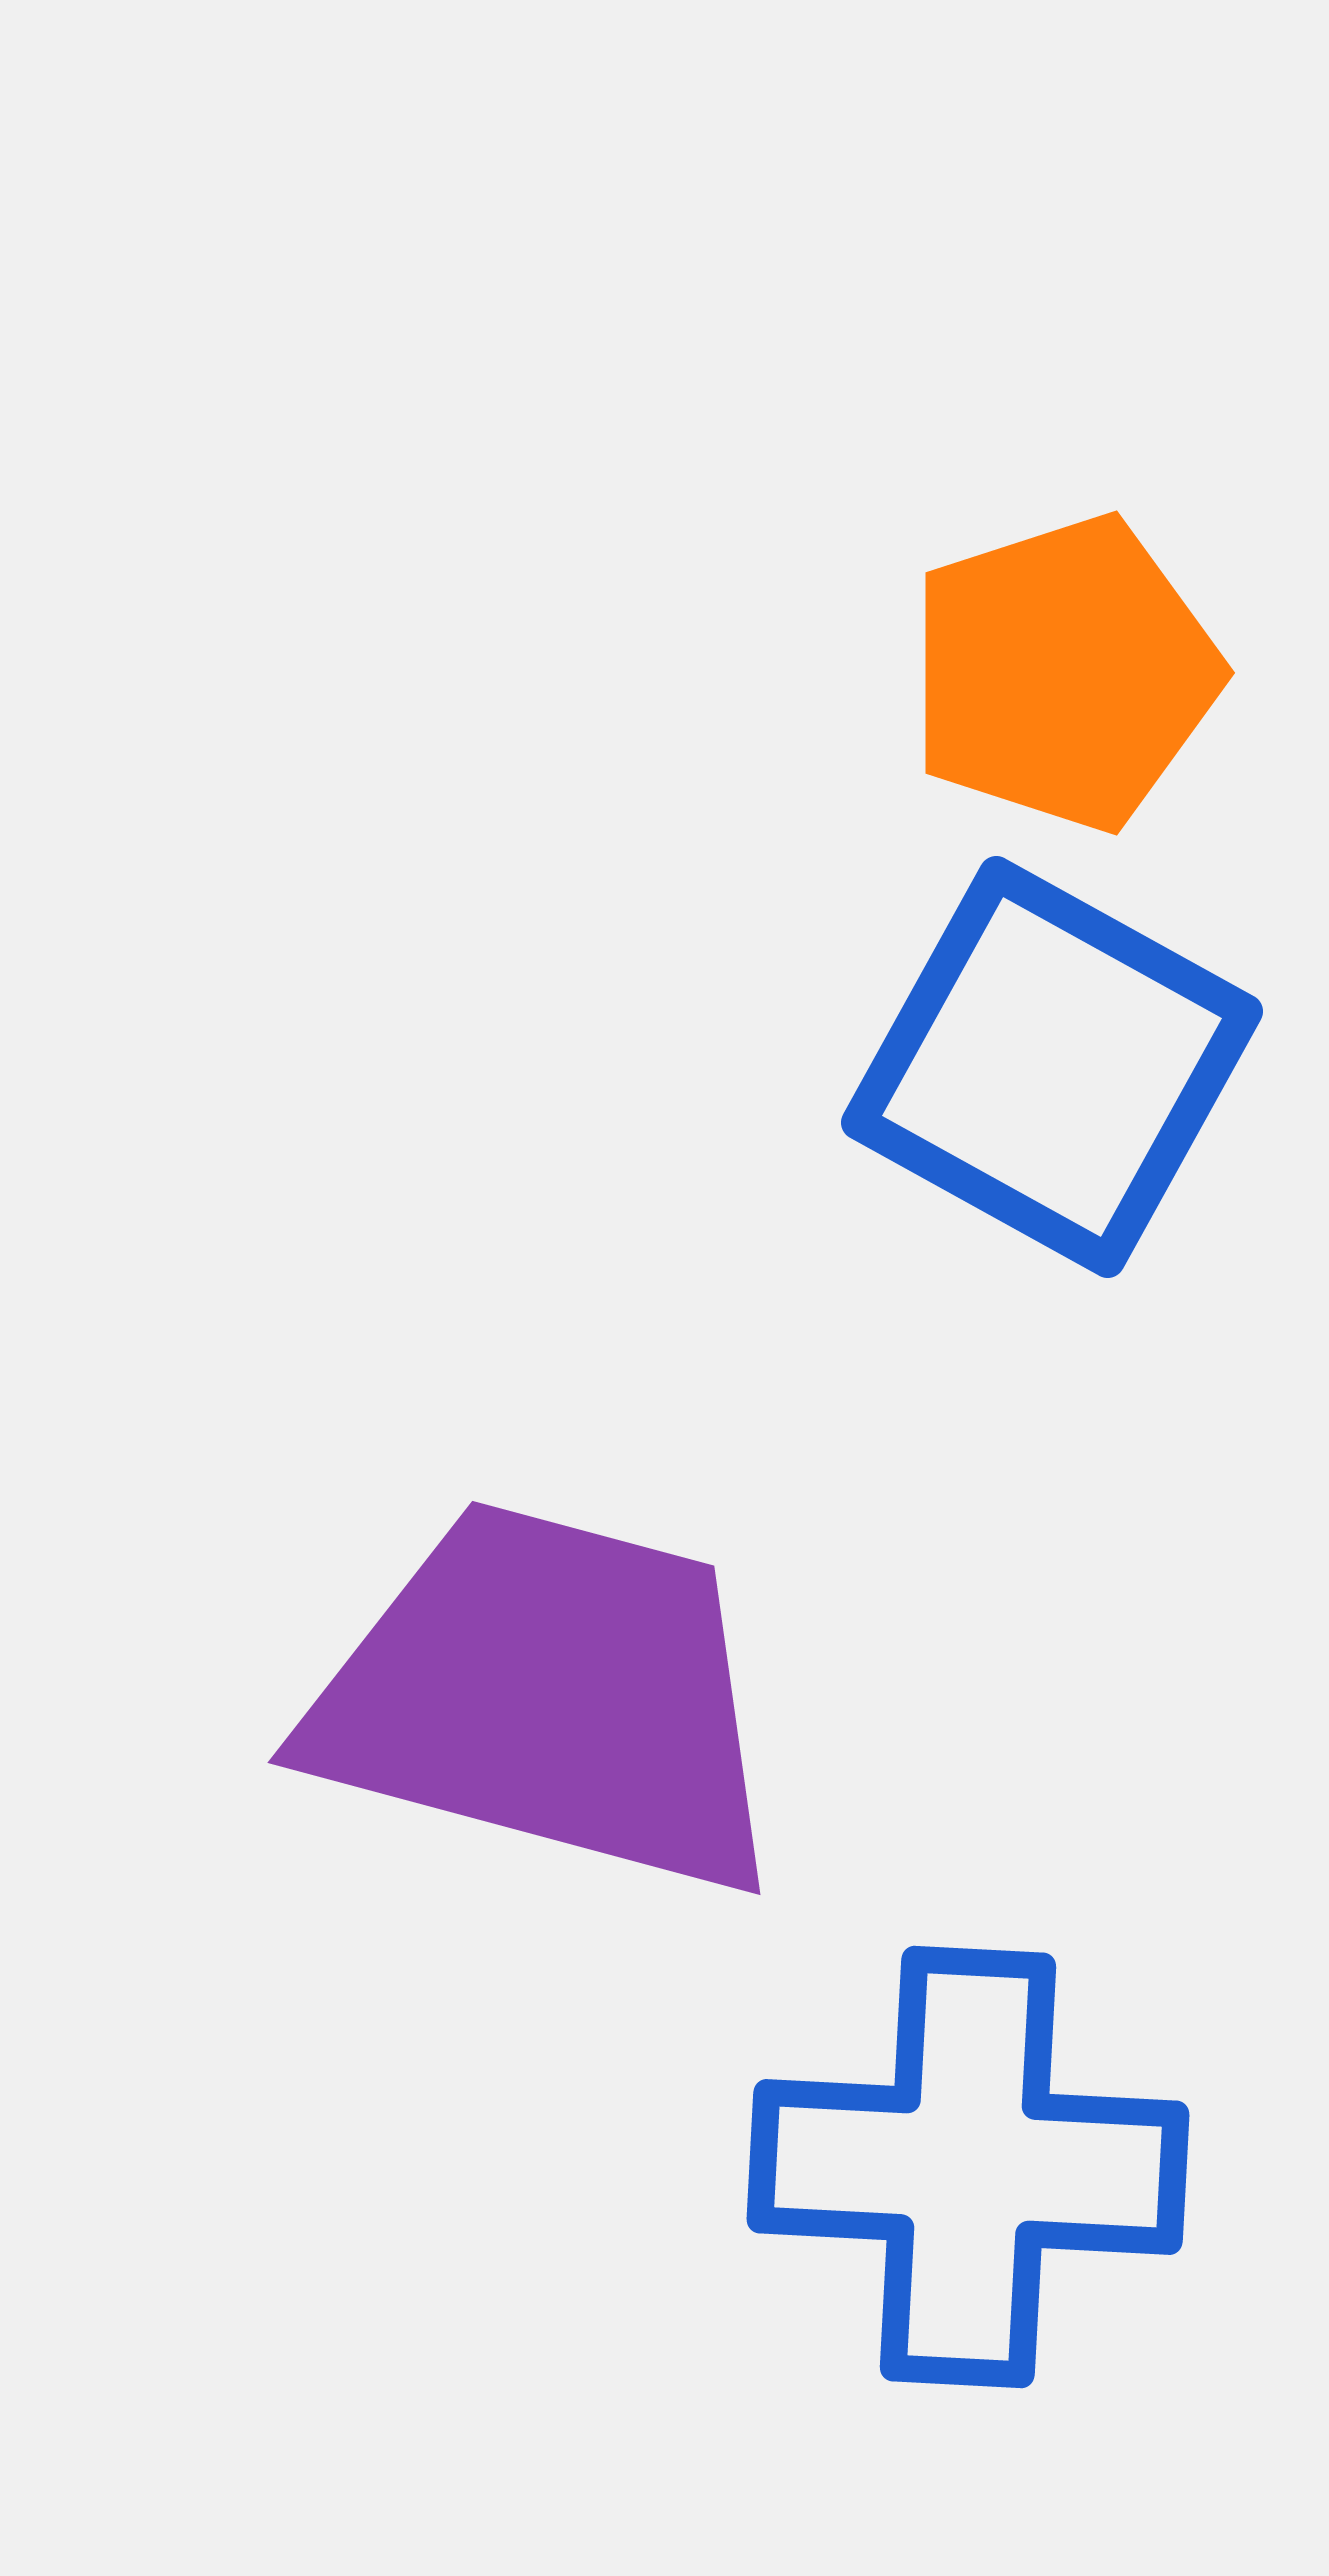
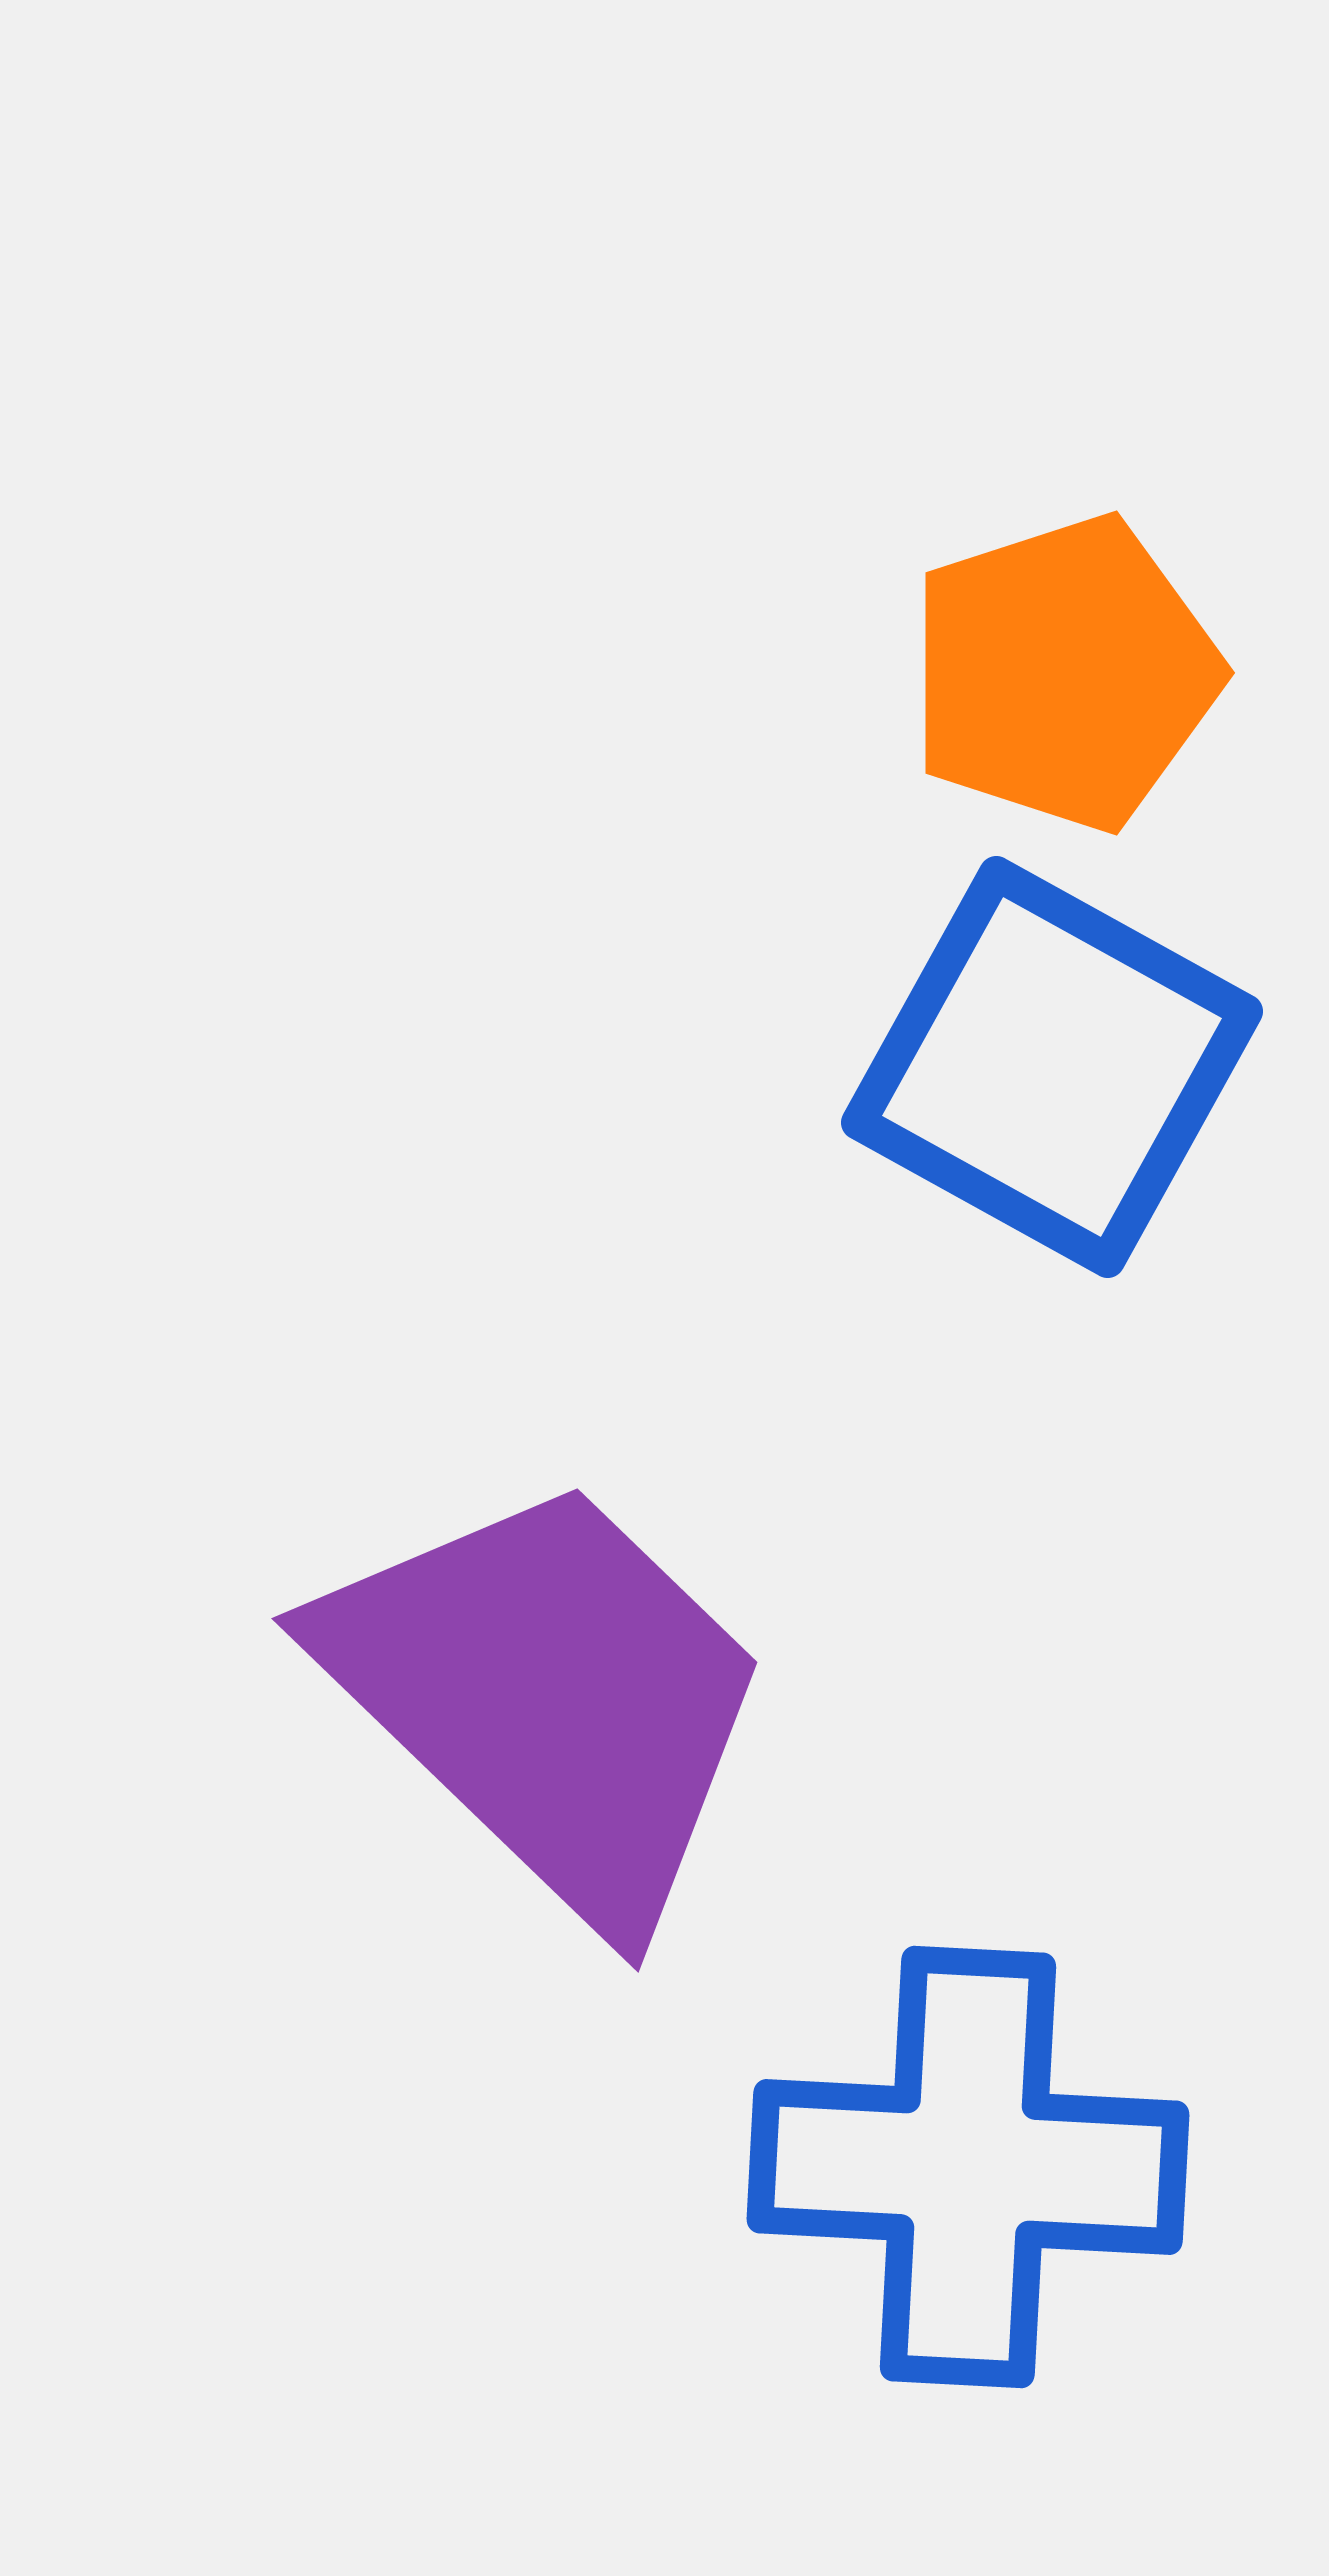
purple trapezoid: rotated 29 degrees clockwise
